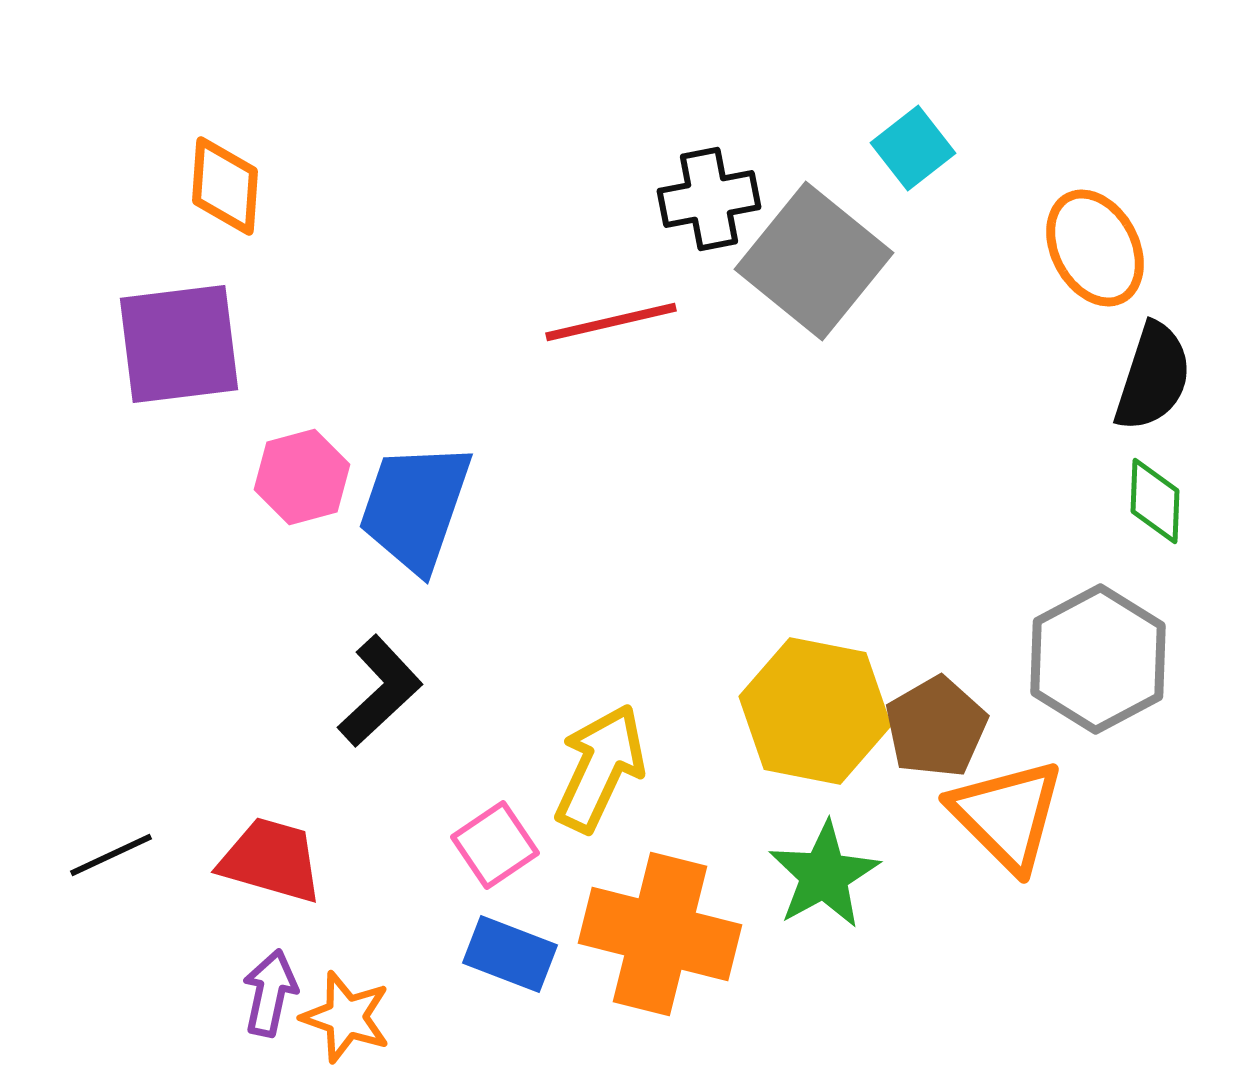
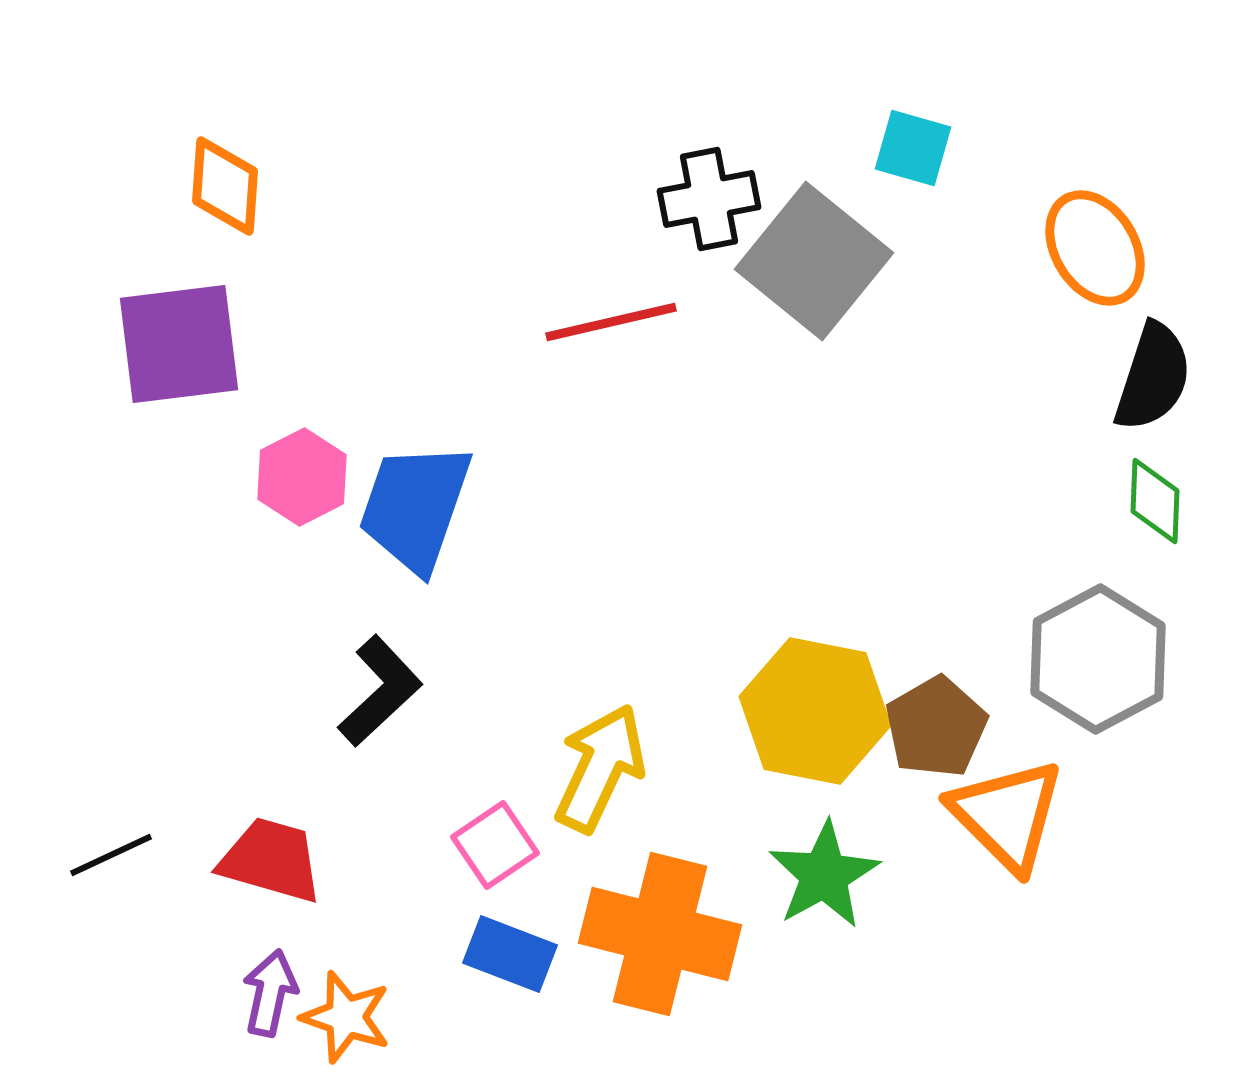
cyan square: rotated 36 degrees counterclockwise
orange ellipse: rotated 3 degrees counterclockwise
pink hexagon: rotated 12 degrees counterclockwise
